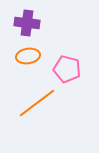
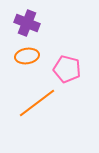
purple cross: rotated 15 degrees clockwise
orange ellipse: moved 1 px left
